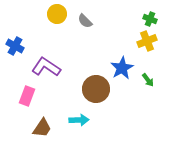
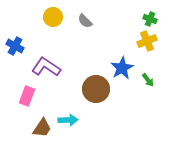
yellow circle: moved 4 px left, 3 px down
cyan arrow: moved 11 px left
